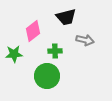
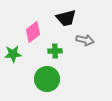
black trapezoid: moved 1 px down
pink diamond: moved 1 px down
green star: moved 1 px left
green circle: moved 3 px down
